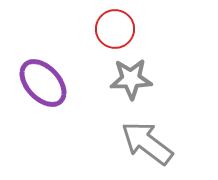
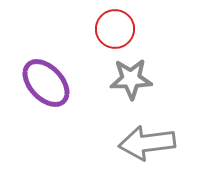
purple ellipse: moved 3 px right
gray arrow: rotated 44 degrees counterclockwise
